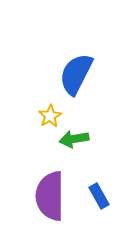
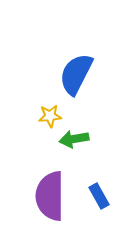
yellow star: rotated 25 degrees clockwise
